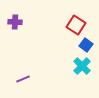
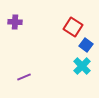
red square: moved 3 px left, 2 px down
purple line: moved 1 px right, 2 px up
